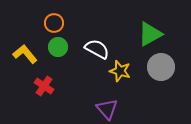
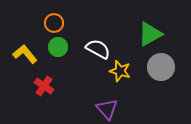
white semicircle: moved 1 px right
